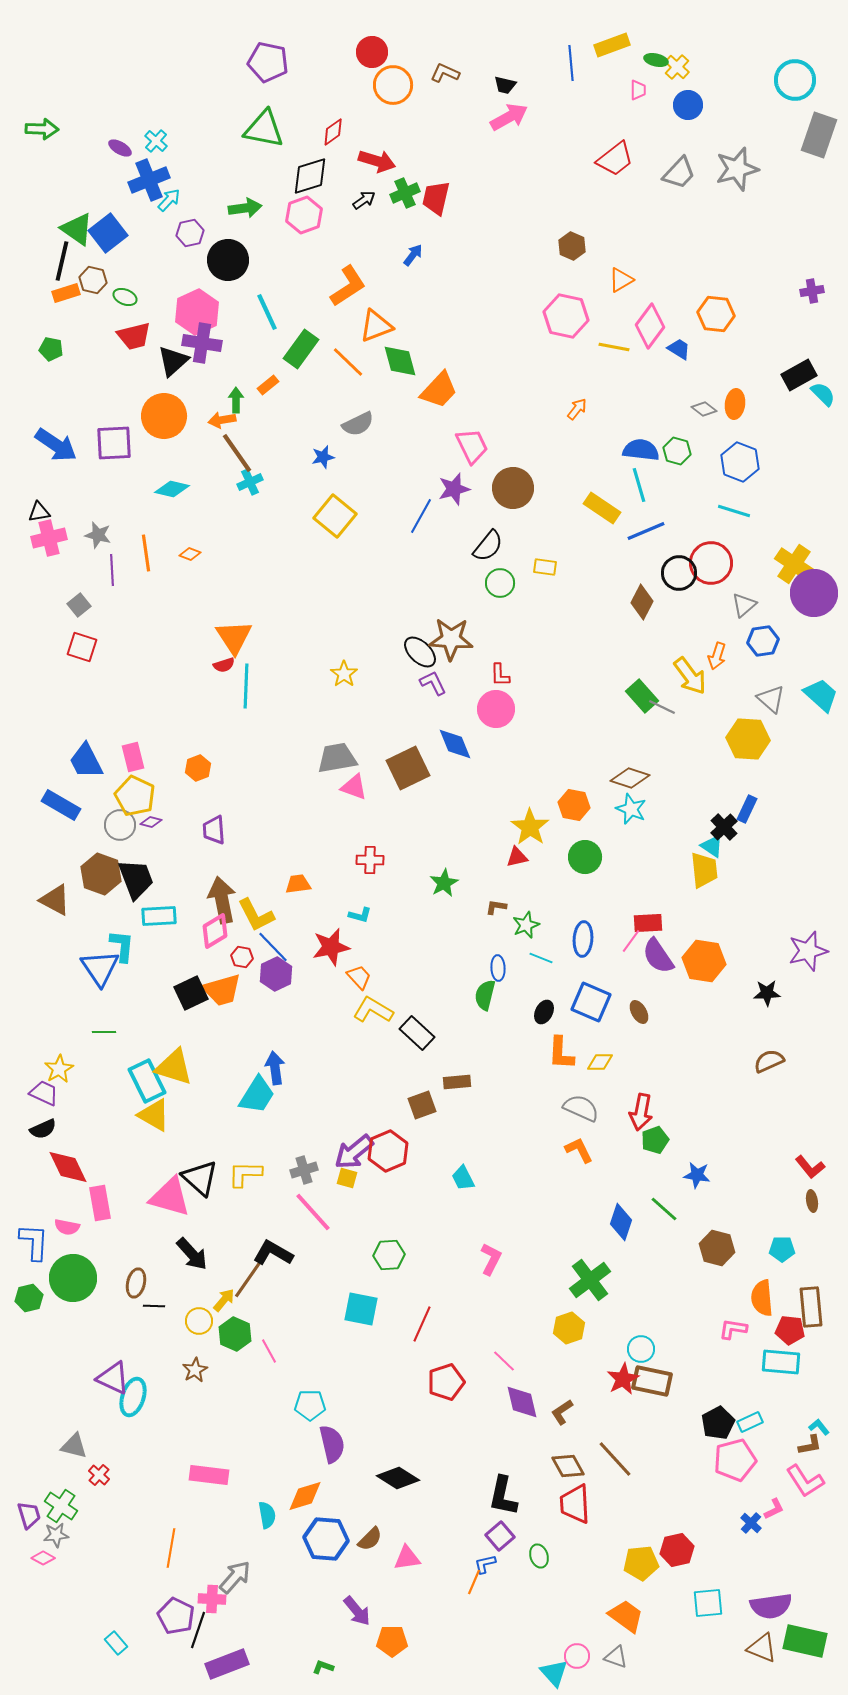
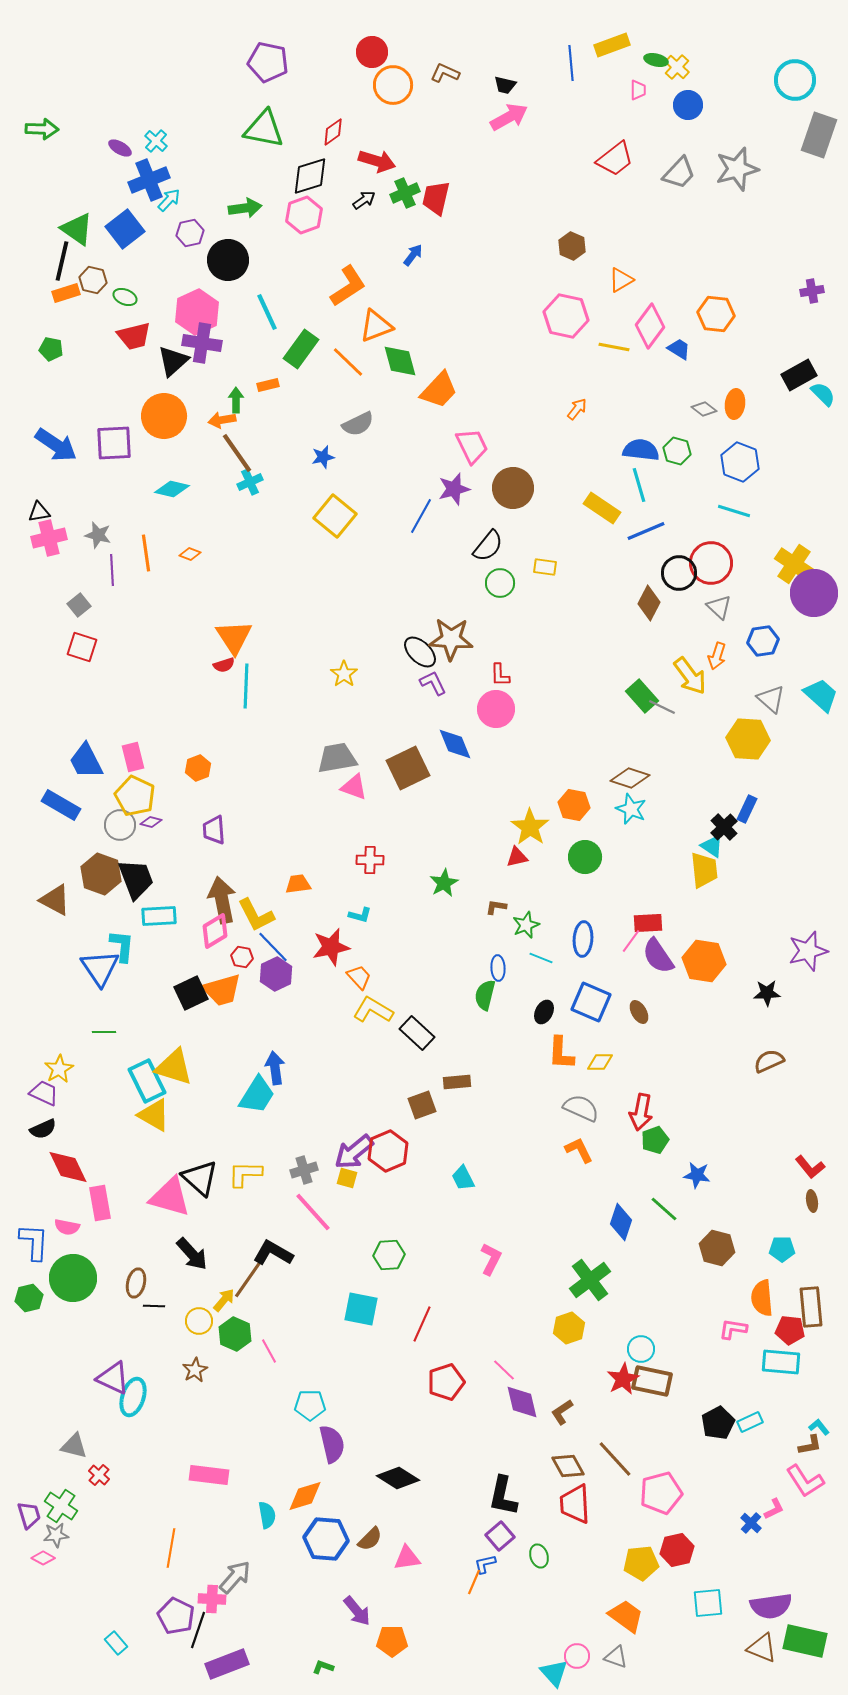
blue square at (108, 233): moved 17 px right, 4 px up
orange rectangle at (268, 385): rotated 25 degrees clockwise
brown diamond at (642, 602): moved 7 px right, 1 px down
gray triangle at (744, 605): moved 25 px left, 2 px down; rotated 36 degrees counterclockwise
pink line at (504, 1361): moved 9 px down
pink pentagon at (735, 1460): moved 74 px left, 33 px down
